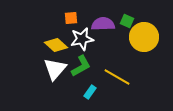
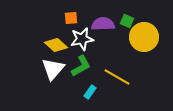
white triangle: moved 2 px left
